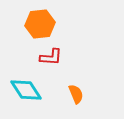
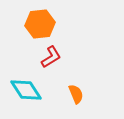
red L-shape: rotated 35 degrees counterclockwise
